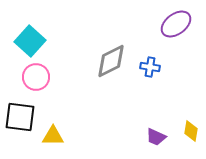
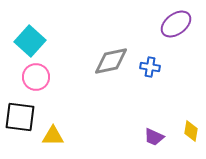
gray diamond: rotated 15 degrees clockwise
purple trapezoid: moved 2 px left
